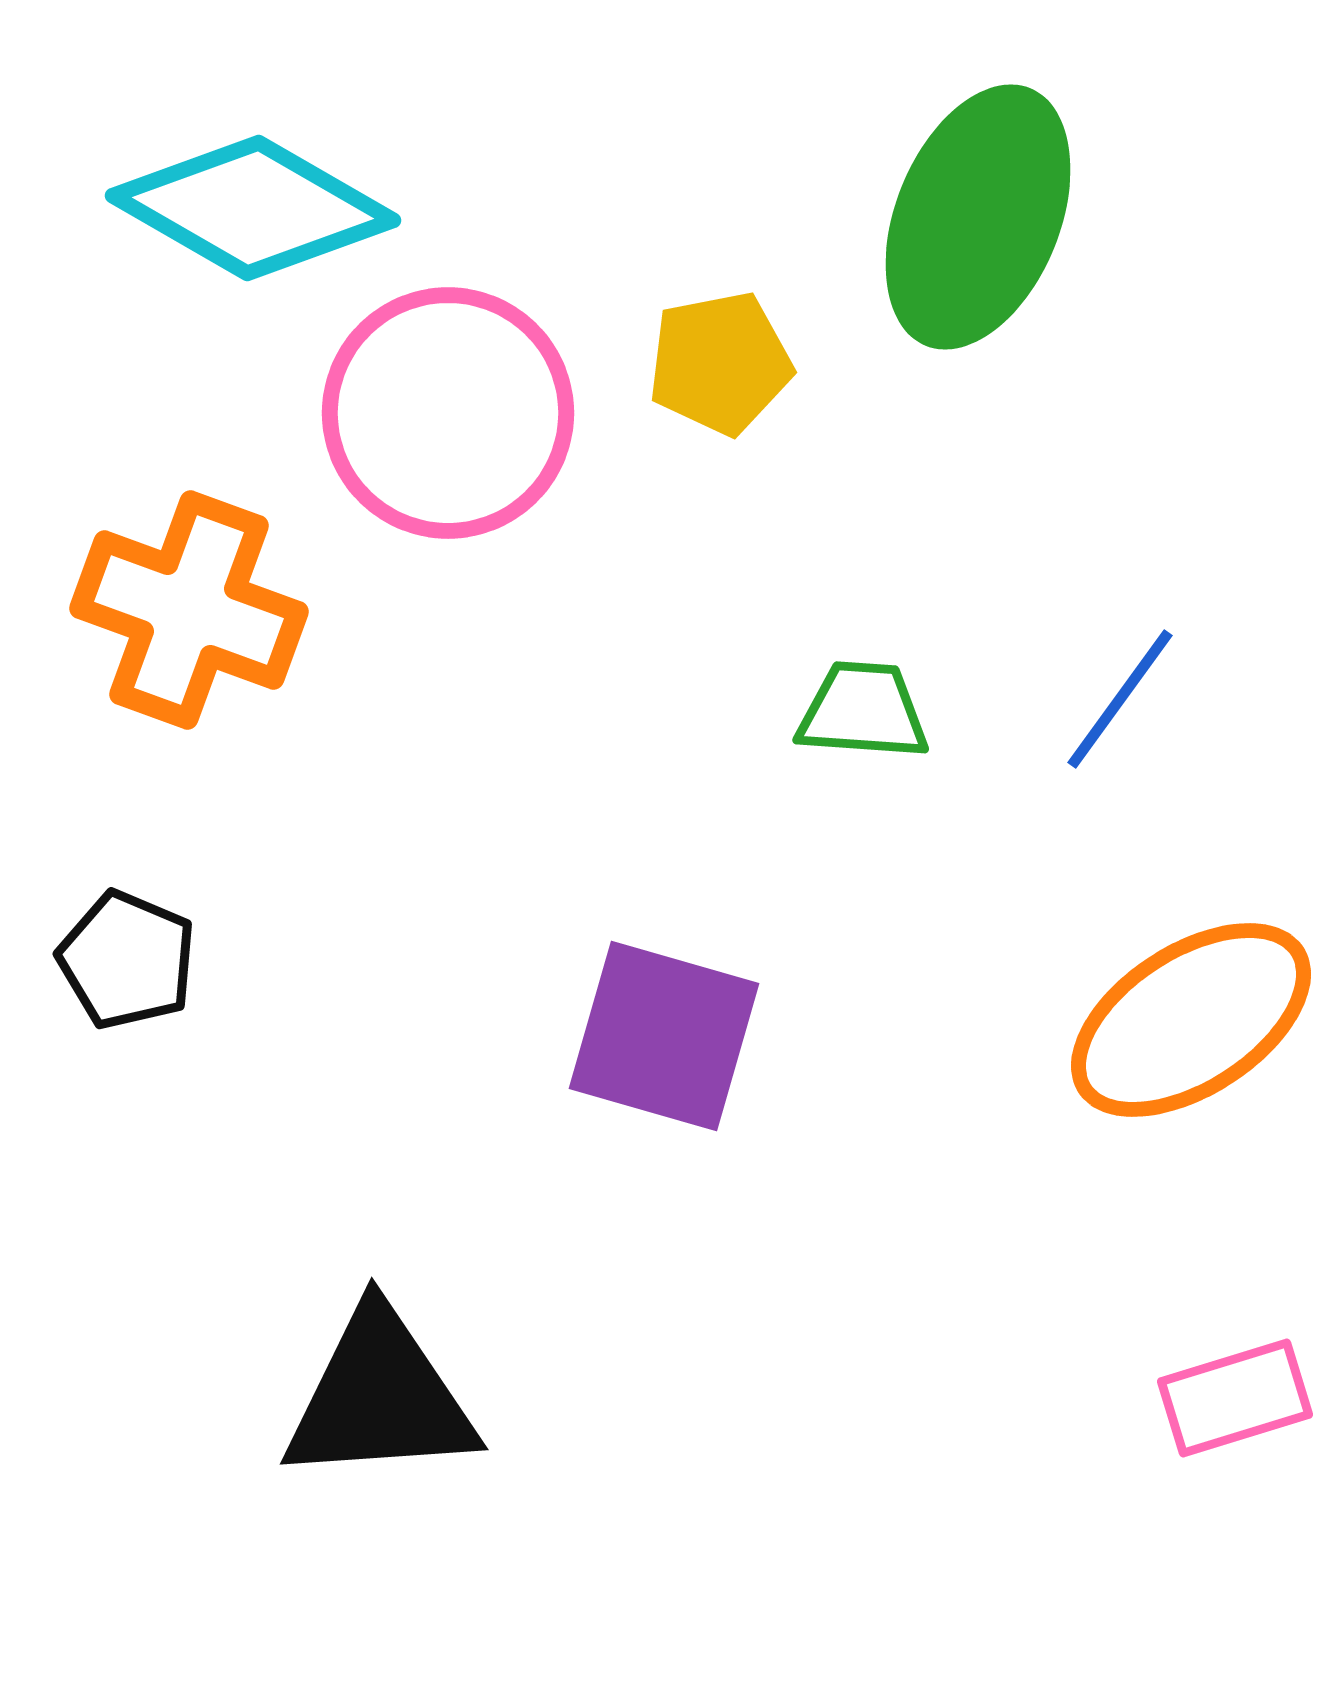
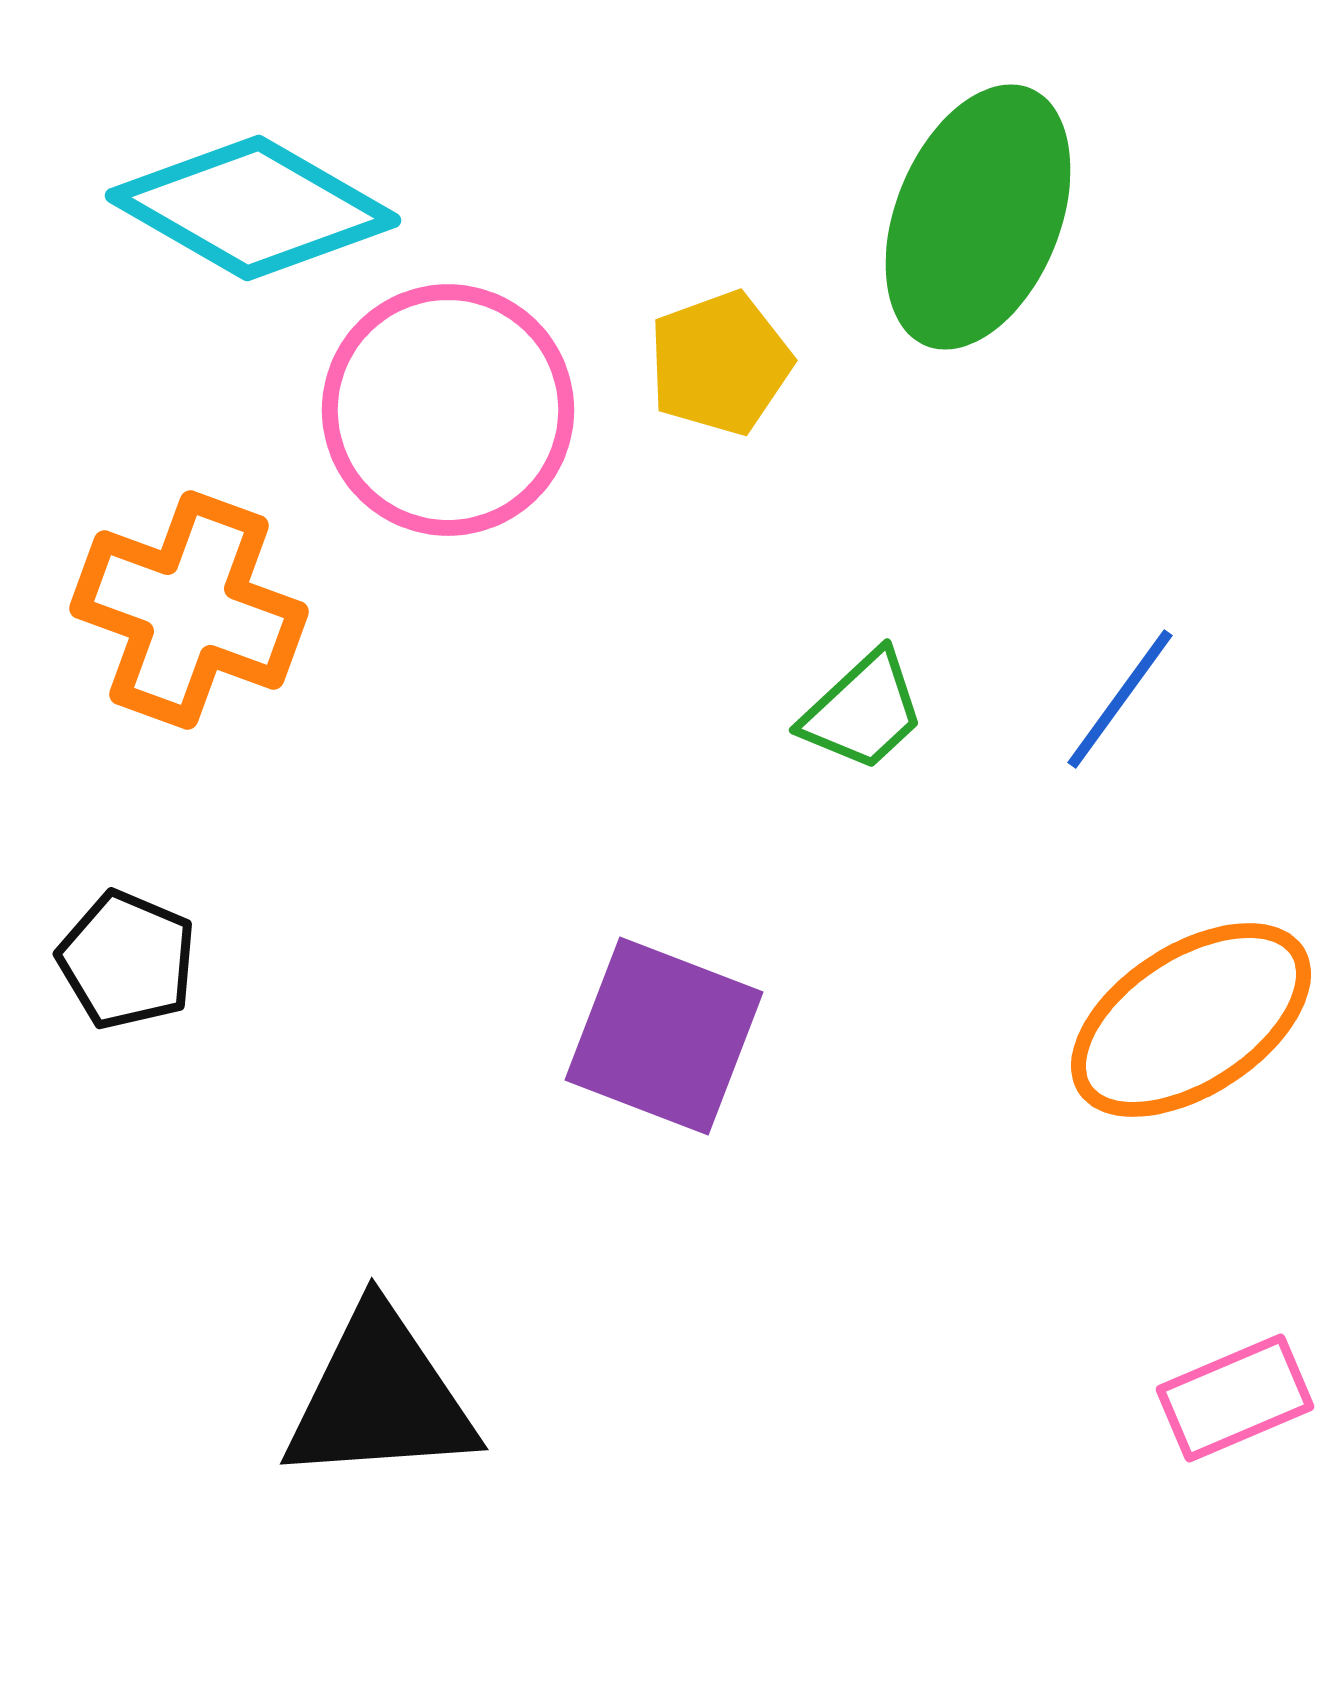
yellow pentagon: rotated 9 degrees counterclockwise
pink circle: moved 3 px up
green trapezoid: rotated 133 degrees clockwise
purple square: rotated 5 degrees clockwise
pink rectangle: rotated 6 degrees counterclockwise
